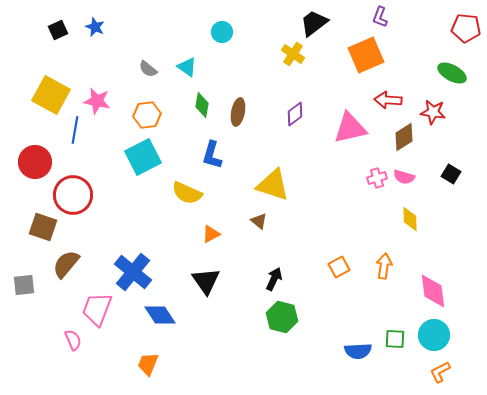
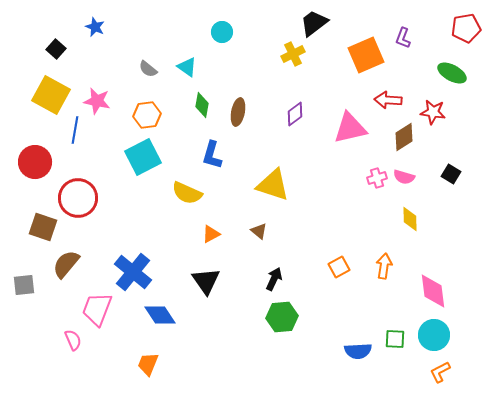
purple L-shape at (380, 17): moved 23 px right, 21 px down
red pentagon at (466, 28): rotated 16 degrees counterclockwise
black square at (58, 30): moved 2 px left, 19 px down; rotated 24 degrees counterclockwise
yellow cross at (293, 54): rotated 30 degrees clockwise
red circle at (73, 195): moved 5 px right, 3 px down
brown triangle at (259, 221): moved 10 px down
green hexagon at (282, 317): rotated 20 degrees counterclockwise
